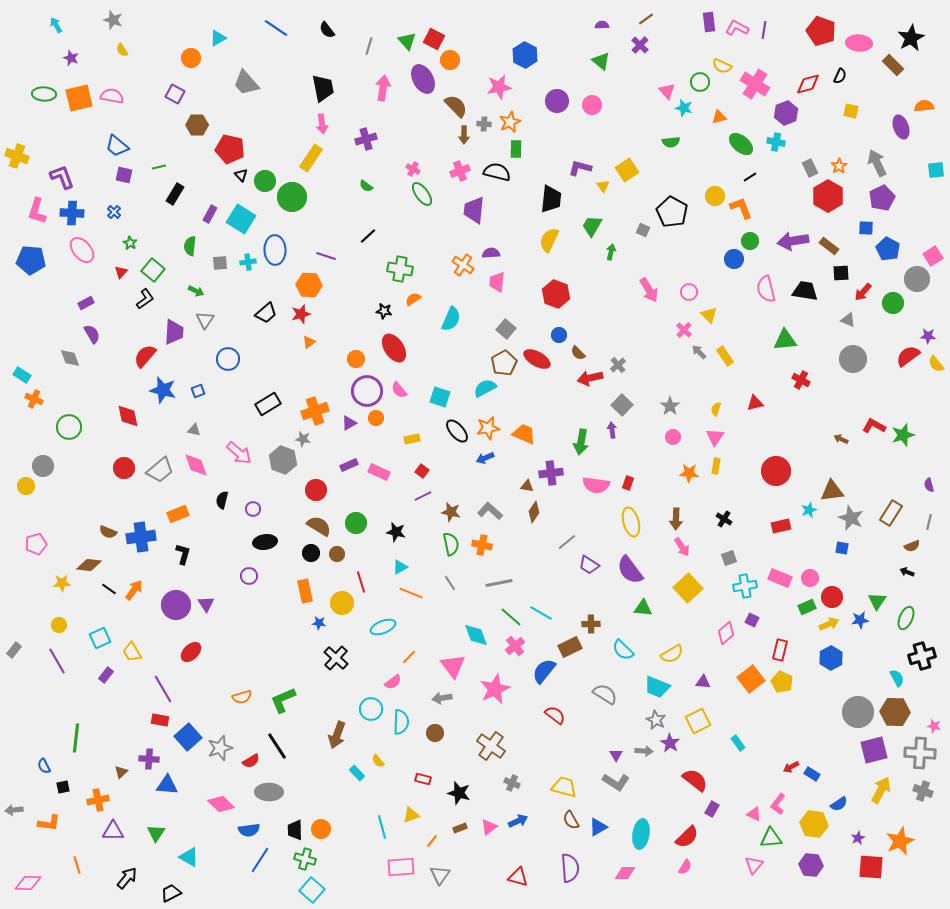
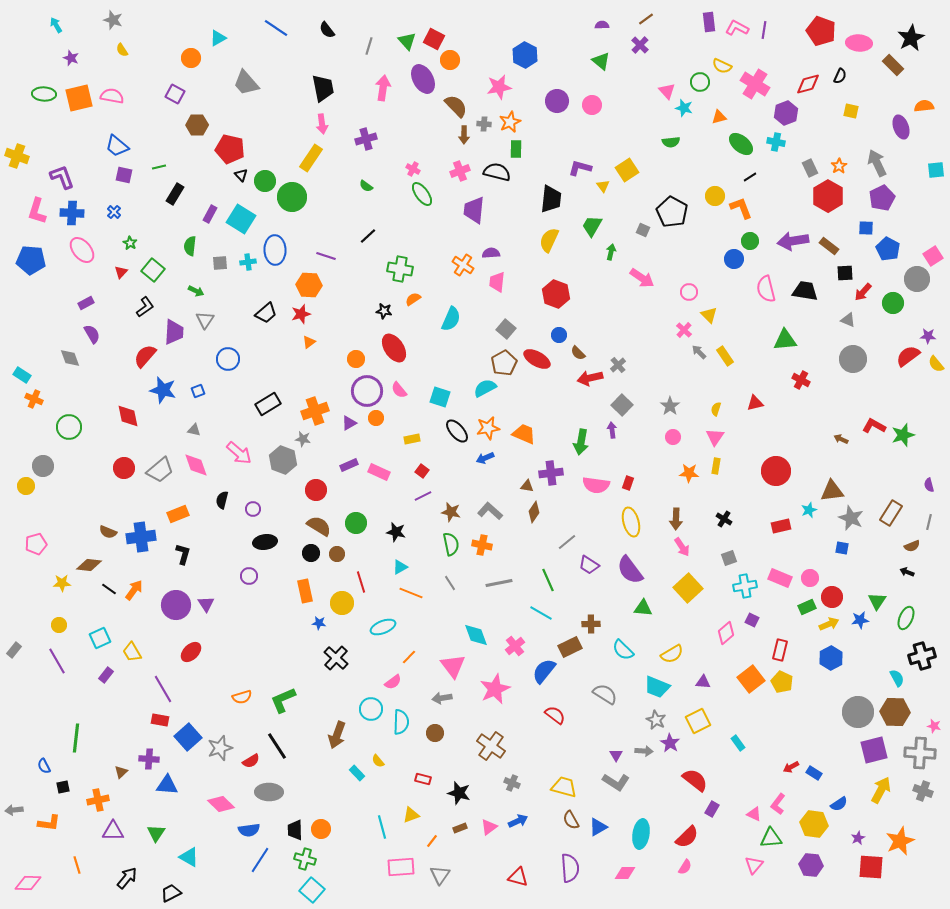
black square at (841, 273): moved 4 px right
pink arrow at (649, 290): moved 7 px left, 12 px up; rotated 25 degrees counterclockwise
black L-shape at (145, 299): moved 8 px down
green line at (511, 617): moved 37 px right, 37 px up; rotated 25 degrees clockwise
blue rectangle at (812, 774): moved 2 px right, 1 px up
